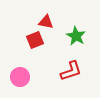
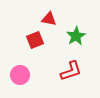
red triangle: moved 3 px right, 3 px up
green star: rotated 12 degrees clockwise
pink circle: moved 2 px up
